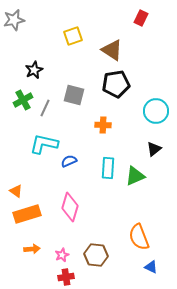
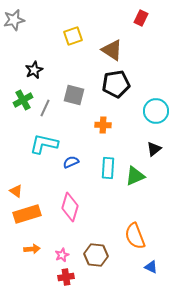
blue semicircle: moved 2 px right, 1 px down
orange semicircle: moved 4 px left, 1 px up
